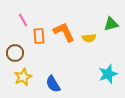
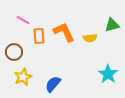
pink line: rotated 32 degrees counterclockwise
green triangle: moved 1 px right, 1 px down
yellow semicircle: moved 1 px right
brown circle: moved 1 px left, 1 px up
cyan star: rotated 18 degrees counterclockwise
blue semicircle: rotated 72 degrees clockwise
